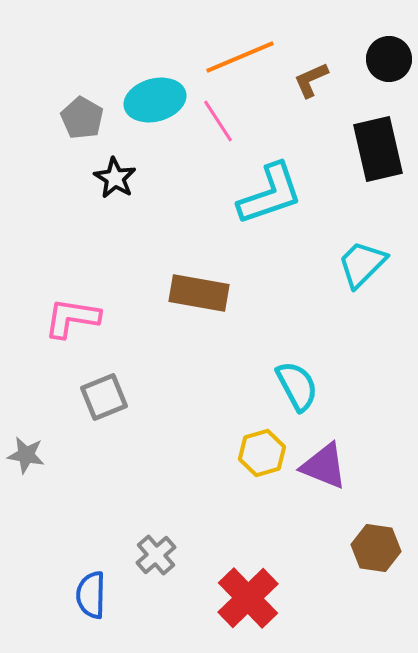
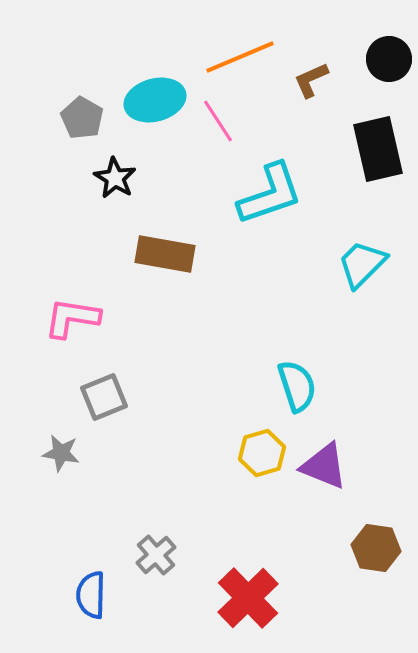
brown rectangle: moved 34 px left, 39 px up
cyan semicircle: rotated 10 degrees clockwise
gray star: moved 35 px right, 2 px up
